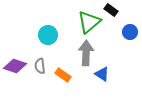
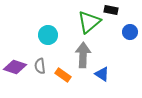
black rectangle: rotated 24 degrees counterclockwise
gray arrow: moved 3 px left, 2 px down
purple diamond: moved 1 px down
